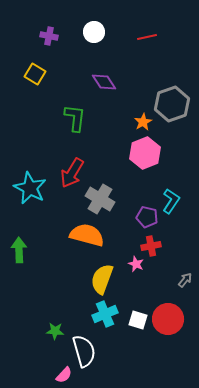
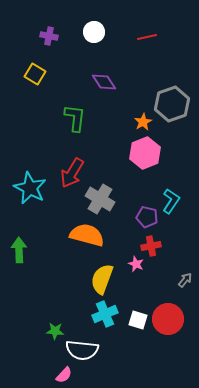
white semicircle: moved 2 px left, 1 px up; rotated 112 degrees clockwise
